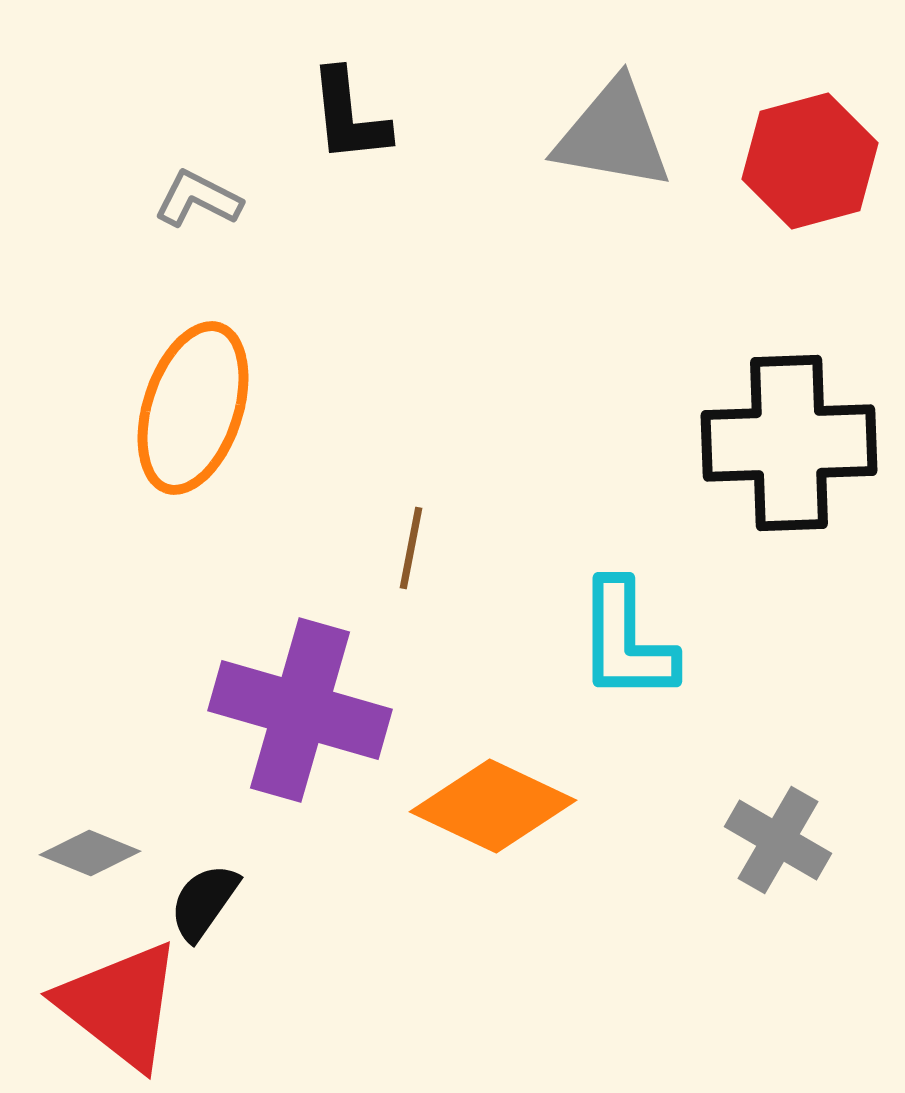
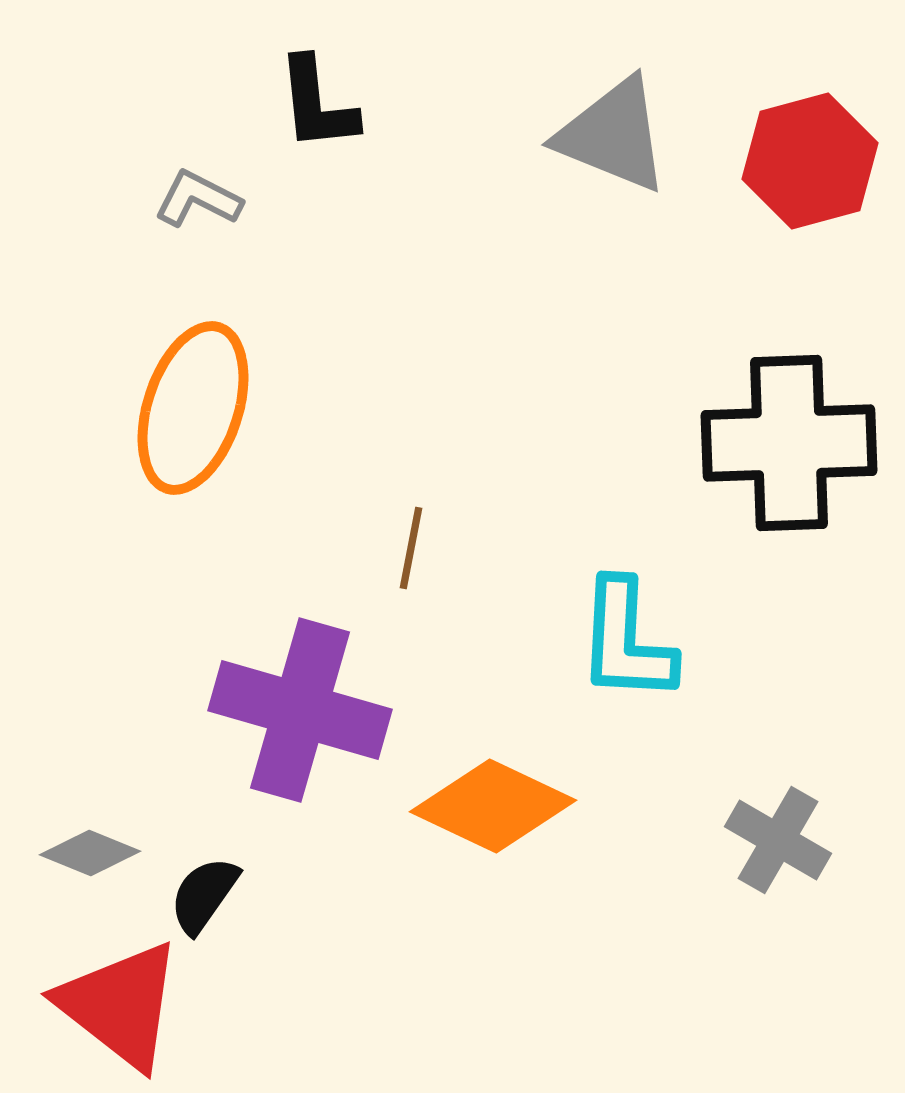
black L-shape: moved 32 px left, 12 px up
gray triangle: rotated 12 degrees clockwise
cyan L-shape: rotated 3 degrees clockwise
black semicircle: moved 7 px up
